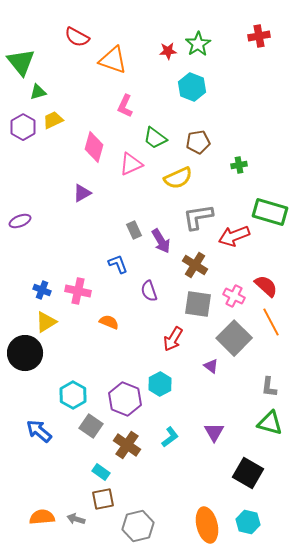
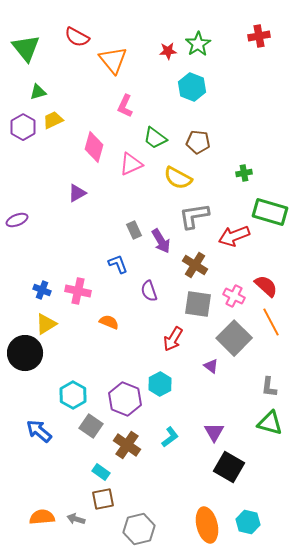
orange triangle at (113, 60): rotated 32 degrees clockwise
green triangle at (21, 62): moved 5 px right, 14 px up
brown pentagon at (198, 142): rotated 15 degrees clockwise
green cross at (239, 165): moved 5 px right, 8 px down
yellow semicircle at (178, 178): rotated 52 degrees clockwise
purple triangle at (82, 193): moved 5 px left
gray L-shape at (198, 217): moved 4 px left, 1 px up
purple ellipse at (20, 221): moved 3 px left, 1 px up
yellow triangle at (46, 322): moved 2 px down
black square at (248, 473): moved 19 px left, 6 px up
gray hexagon at (138, 526): moved 1 px right, 3 px down
